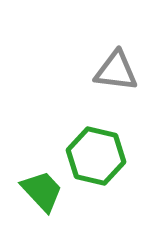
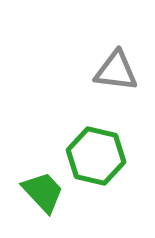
green trapezoid: moved 1 px right, 1 px down
